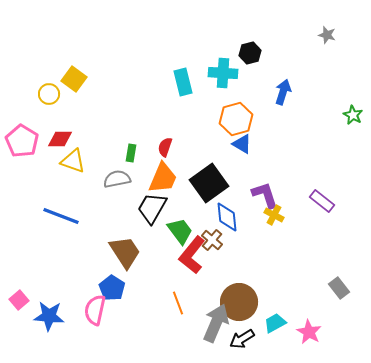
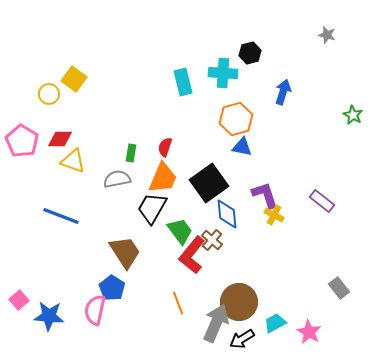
blue triangle: moved 3 px down; rotated 20 degrees counterclockwise
blue diamond: moved 3 px up
